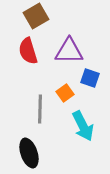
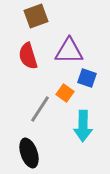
brown square: rotated 10 degrees clockwise
red semicircle: moved 5 px down
blue square: moved 3 px left
orange square: rotated 18 degrees counterclockwise
gray line: rotated 32 degrees clockwise
cyan arrow: rotated 28 degrees clockwise
